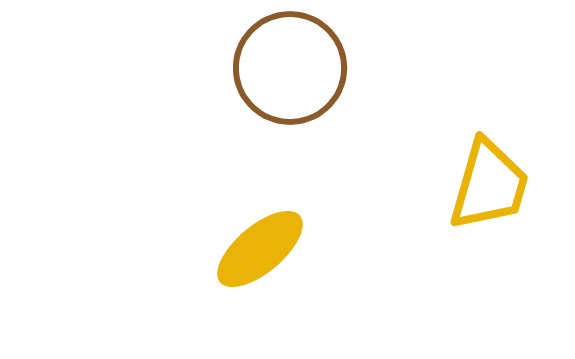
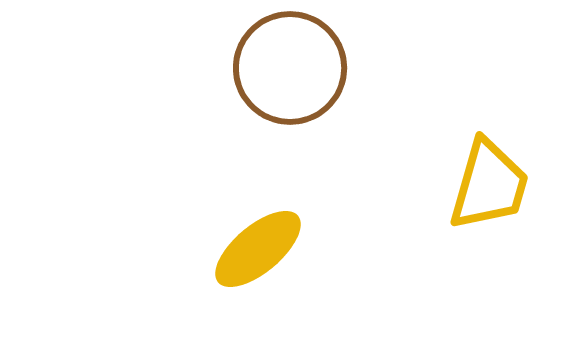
yellow ellipse: moved 2 px left
